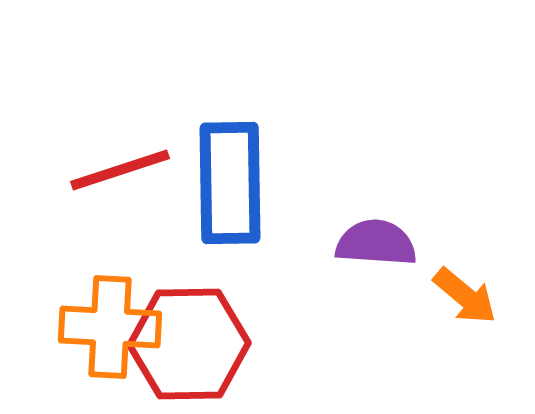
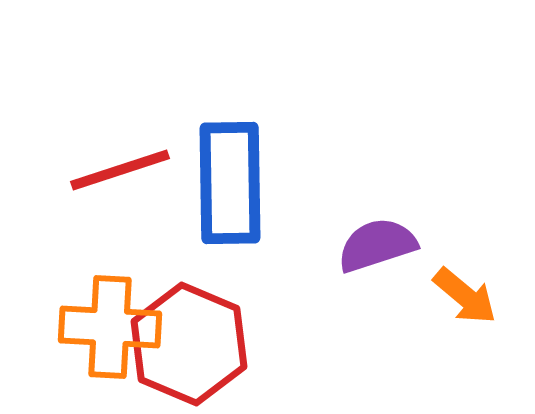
purple semicircle: moved 1 px right, 2 px down; rotated 22 degrees counterclockwise
red hexagon: rotated 24 degrees clockwise
